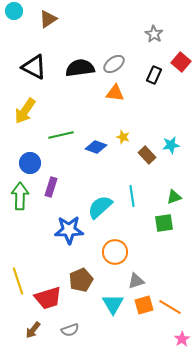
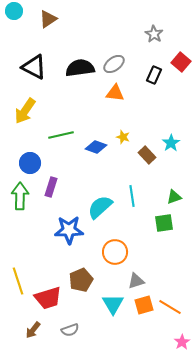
cyan star: moved 2 px up; rotated 24 degrees counterclockwise
pink star: moved 3 px down
